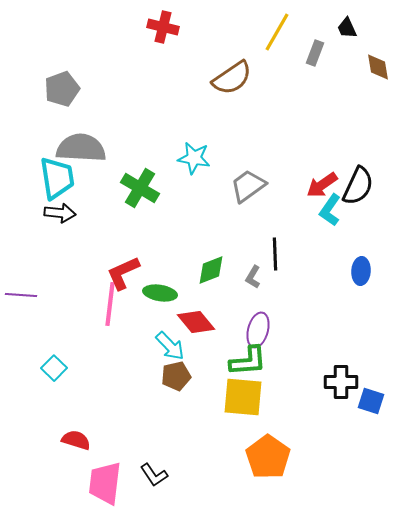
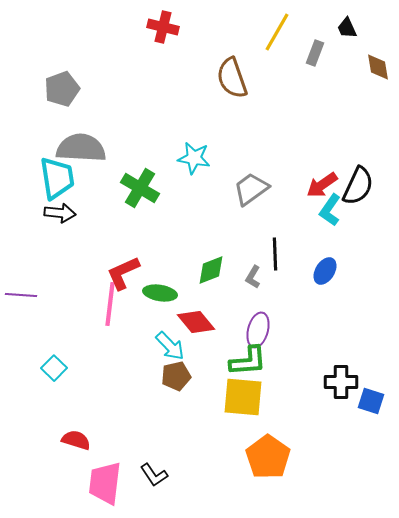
brown semicircle: rotated 105 degrees clockwise
gray trapezoid: moved 3 px right, 3 px down
blue ellipse: moved 36 px left; rotated 28 degrees clockwise
